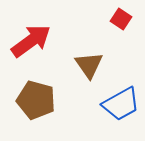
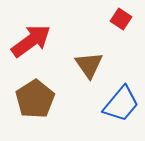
brown pentagon: moved 1 px left, 1 px up; rotated 24 degrees clockwise
blue trapezoid: rotated 21 degrees counterclockwise
